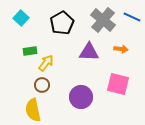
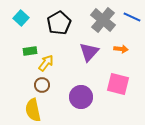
black pentagon: moved 3 px left
purple triangle: rotated 50 degrees counterclockwise
